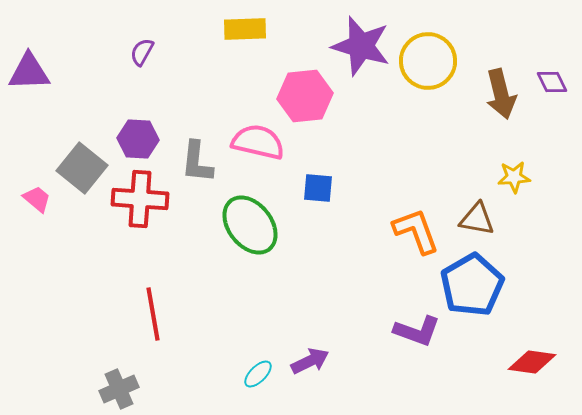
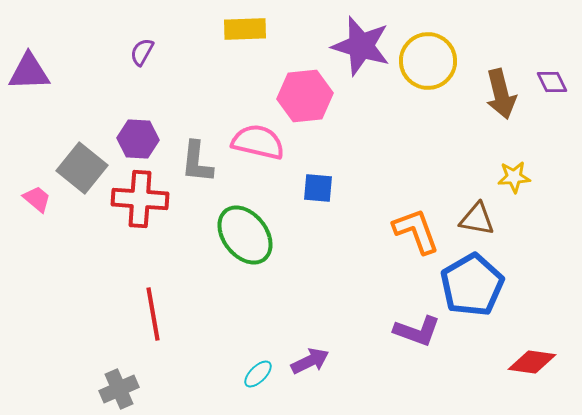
green ellipse: moved 5 px left, 10 px down
